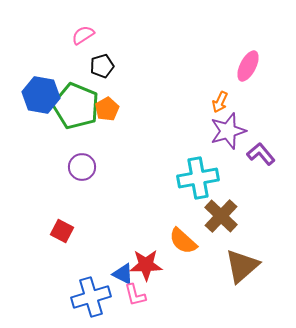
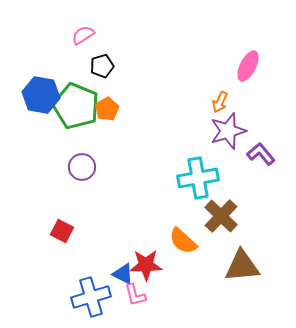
brown triangle: rotated 36 degrees clockwise
